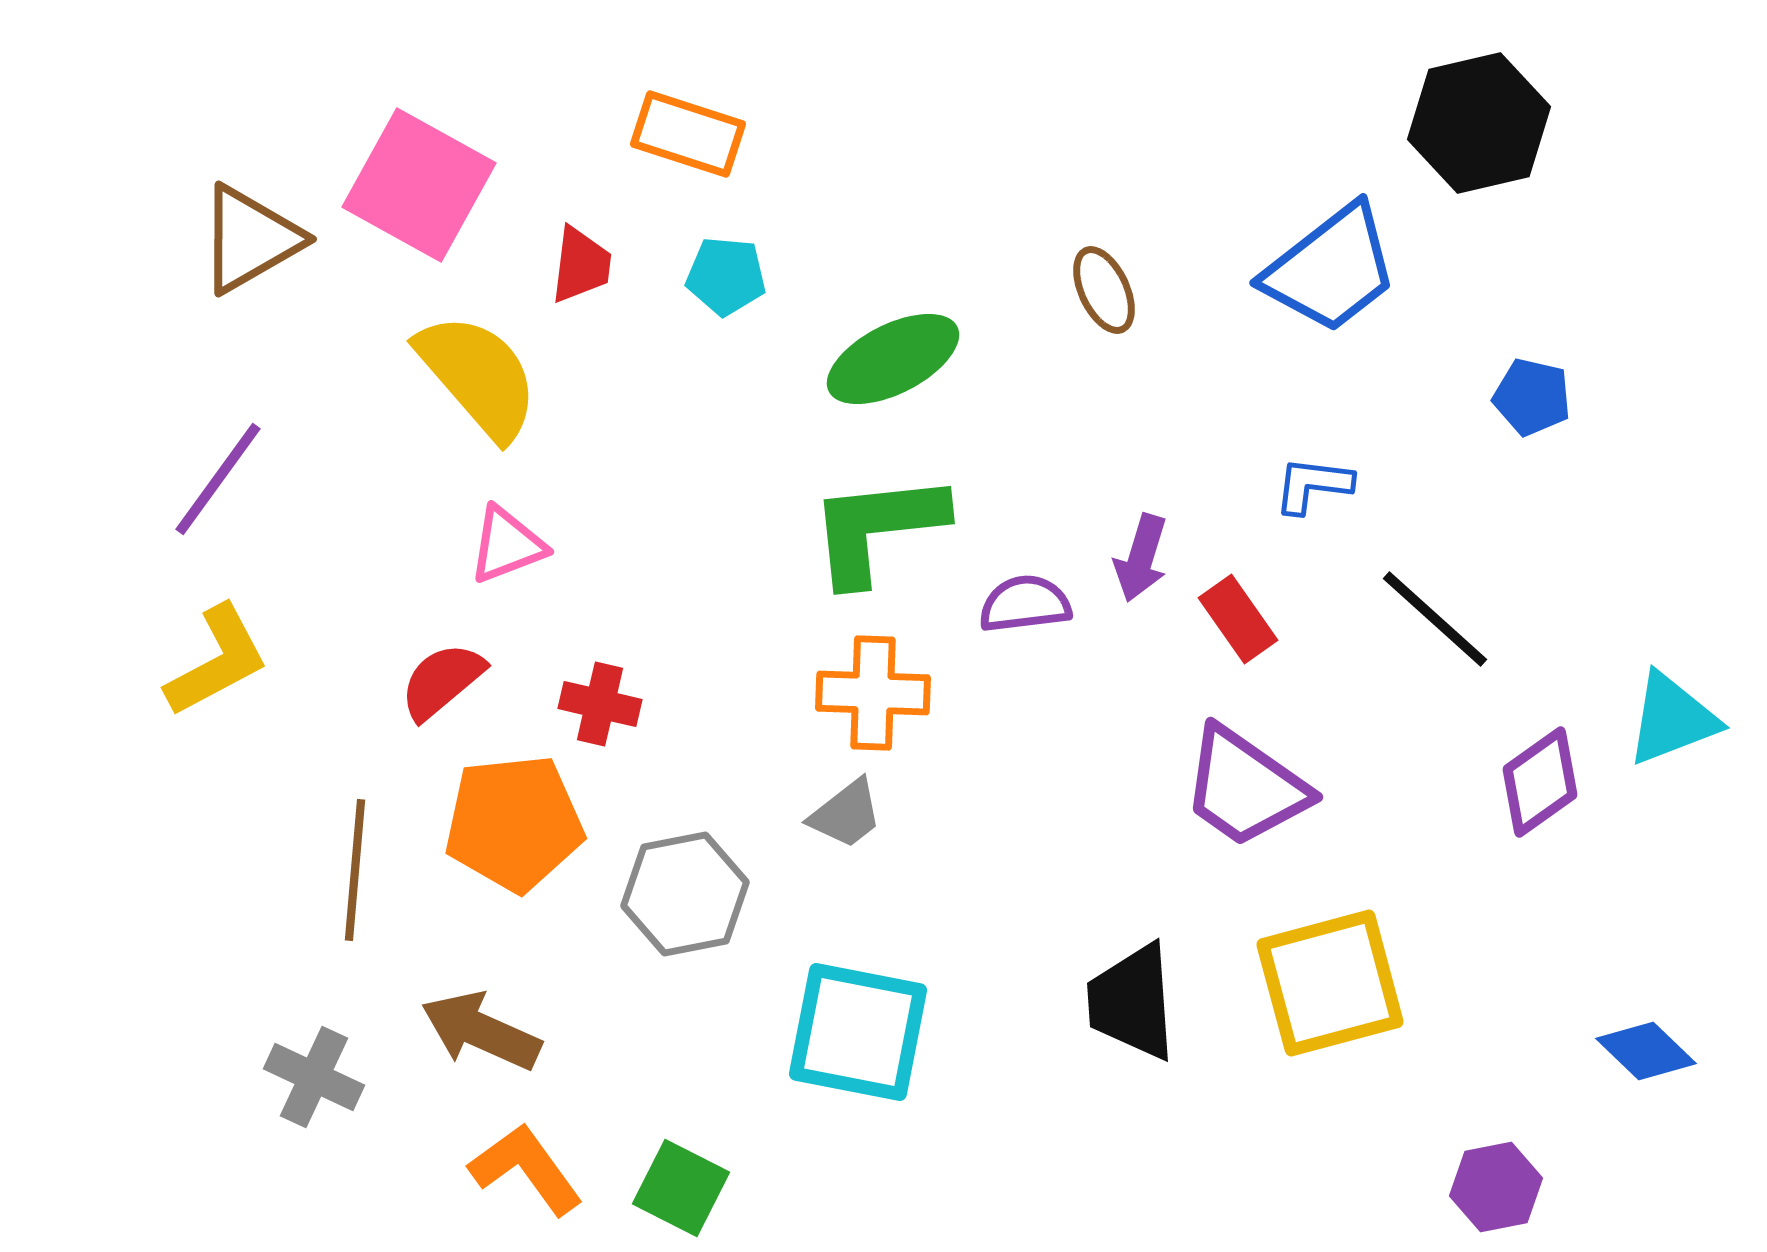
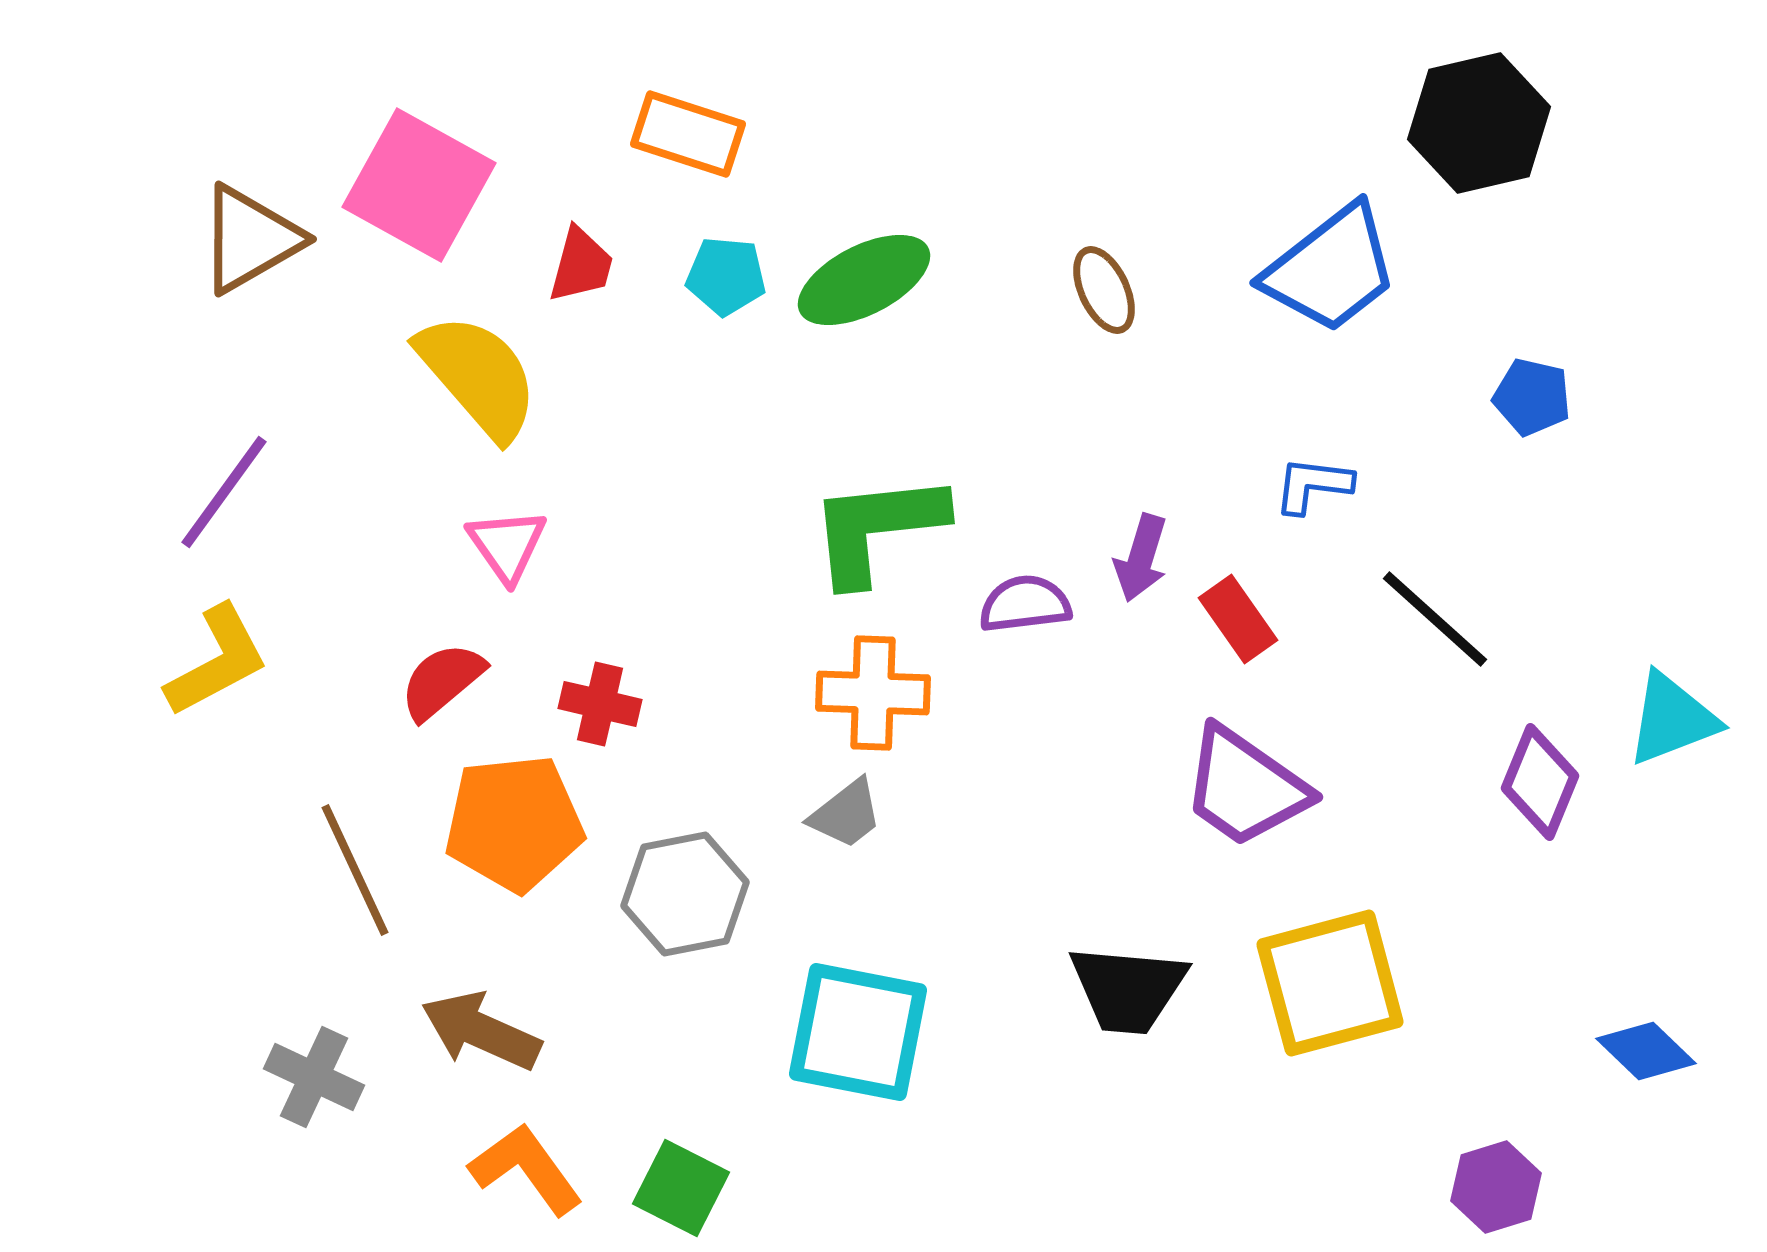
red trapezoid: rotated 8 degrees clockwise
green ellipse: moved 29 px left, 79 px up
purple line: moved 6 px right, 13 px down
pink triangle: rotated 44 degrees counterclockwise
purple diamond: rotated 32 degrees counterclockwise
brown line: rotated 30 degrees counterclockwise
black trapezoid: moved 4 px left, 13 px up; rotated 81 degrees counterclockwise
purple hexagon: rotated 6 degrees counterclockwise
